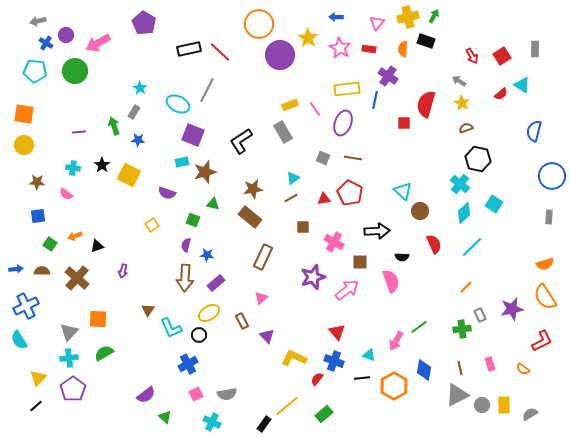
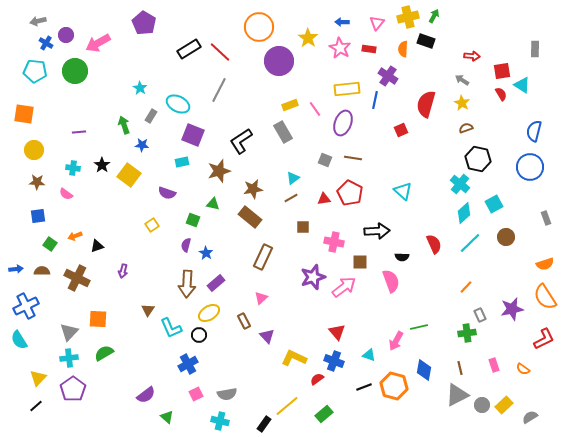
blue arrow at (336, 17): moved 6 px right, 5 px down
orange circle at (259, 24): moved 3 px down
black rectangle at (189, 49): rotated 20 degrees counterclockwise
purple circle at (280, 55): moved 1 px left, 6 px down
red arrow at (472, 56): rotated 56 degrees counterclockwise
red square at (502, 56): moved 15 px down; rotated 24 degrees clockwise
gray arrow at (459, 81): moved 3 px right, 1 px up
gray line at (207, 90): moved 12 px right
red semicircle at (501, 94): rotated 80 degrees counterclockwise
gray rectangle at (134, 112): moved 17 px right, 4 px down
red square at (404, 123): moved 3 px left, 7 px down; rotated 24 degrees counterclockwise
green arrow at (114, 126): moved 10 px right, 1 px up
blue star at (138, 140): moved 4 px right, 5 px down
yellow circle at (24, 145): moved 10 px right, 5 px down
gray square at (323, 158): moved 2 px right, 2 px down
brown star at (205, 172): moved 14 px right, 1 px up
yellow square at (129, 175): rotated 10 degrees clockwise
blue circle at (552, 176): moved 22 px left, 9 px up
cyan square at (494, 204): rotated 30 degrees clockwise
brown circle at (420, 211): moved 86 px right, 26 px down
gray rectangle at (549, 217): moved 3 px left, 1 px down; rotated 24 degrees counterclockwise
pink cross at (334, 242): rotated 18 degrees counterclockwise
cyan line at (472, 247): moved 2 px left, 4 px up
blue star at (207, 255): moved 1 px left, 2 px up; rotated 24 degrees clockwise
brown cross at (77, 278): rotated 15 degrees counterclockwise
brown arrow at (185, 278): moved 2 px right, 6 px down
pink arrow at (347, 290): moved 3 px left, 3 px up
brown rectangle at (242, 321): moved 2 px right
green line at (419, 327): rotated 24 degrees clockwise
green cross at (462, 329): moved 5 px right, 4 px down
red L-shape at (542, 341): moved 2 px right, 2 px up
pink rectangle at (490, 364): moved 4 px right, 1 px down
black line at (362, 378): moved 2 px right, 9 px down; rotated 14 degrees counterclockwise
red semicircle at (317, 379): rotated 16 degrees clockwise
orange hexagon at (394, 386): rotated 16 degrees counterclockwise
yellow rectangle at (504, 405): rotated 48 degrees clockwise
gray semicircle at (530, 414): moved 3 px down
green triangle at (165, 417): moved 2 px right
cyan cross at (212, 422): moved 8 px right, 1 px up; rotated 12 degrees counterclockwise
